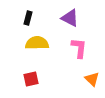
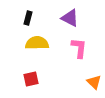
orange triangle: moved 2 px right, 3 px down
